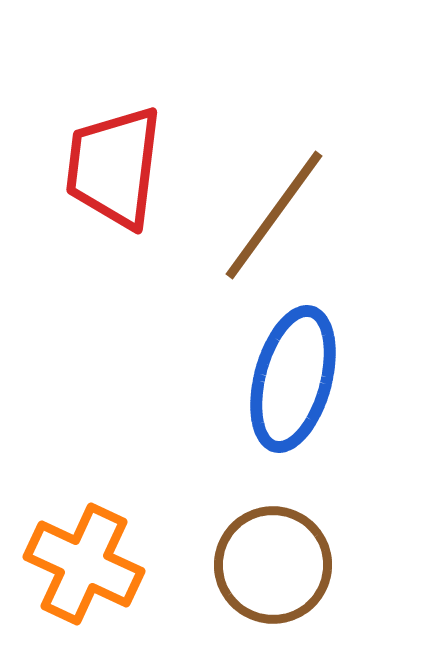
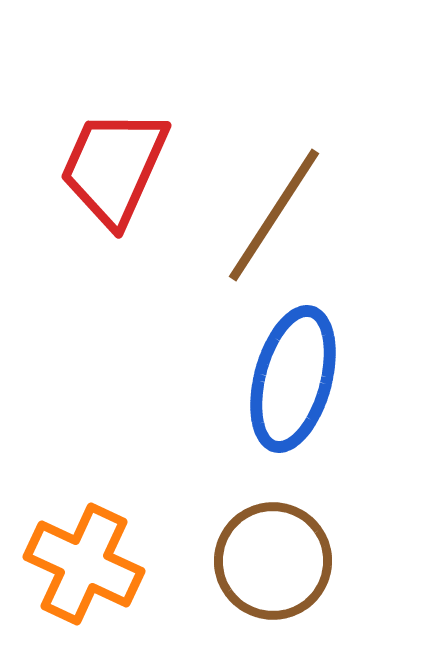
red trapezoid: rotated 17 degrees clockwise
brown line: rotated 3 degrees counterclockwise
brown circle: moved 4 px up
